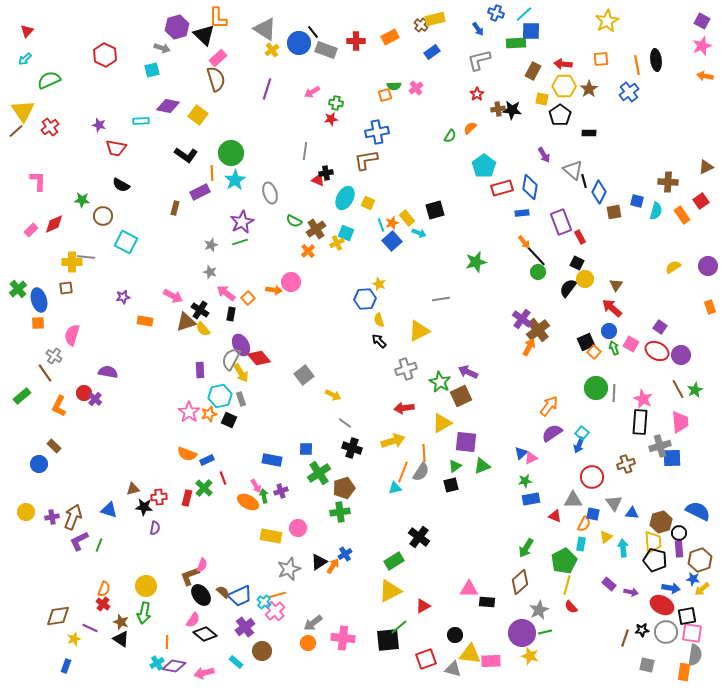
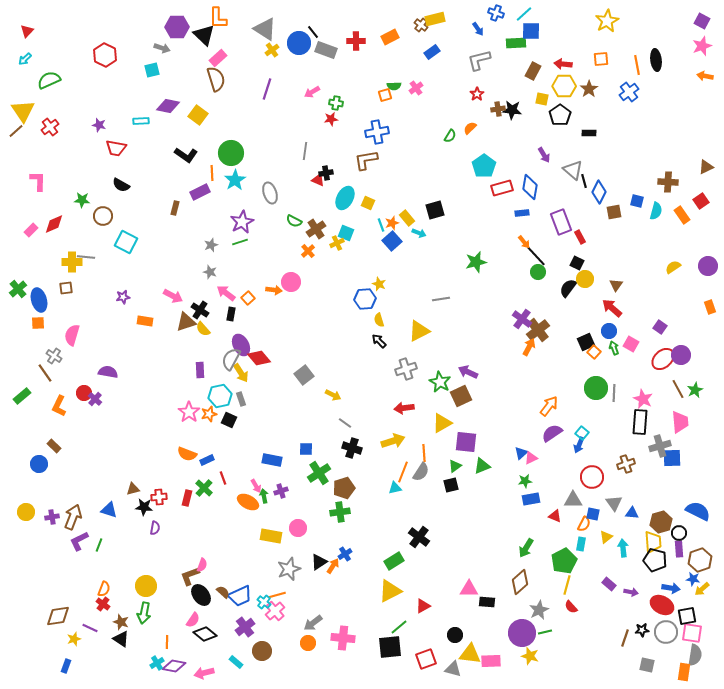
purple hexagon at (177, 27): rotated 15 degrees clockwise
red ellipse at (657, 351): moved 6 px right, 8 px down; rotated 70 degrees counterclockwise
black square at (388, 640): moved 2 px right, 7 px down
